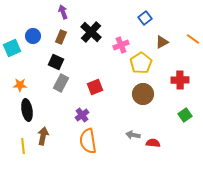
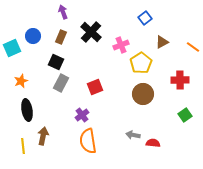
orange line: moved 8 px down
orange star: moved 1 px right, 4 px up; rotated 24 degrees counterclockwise
